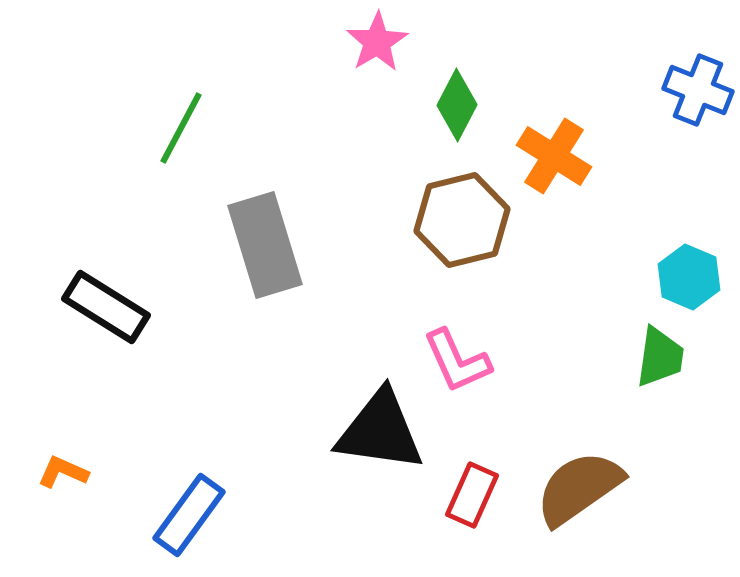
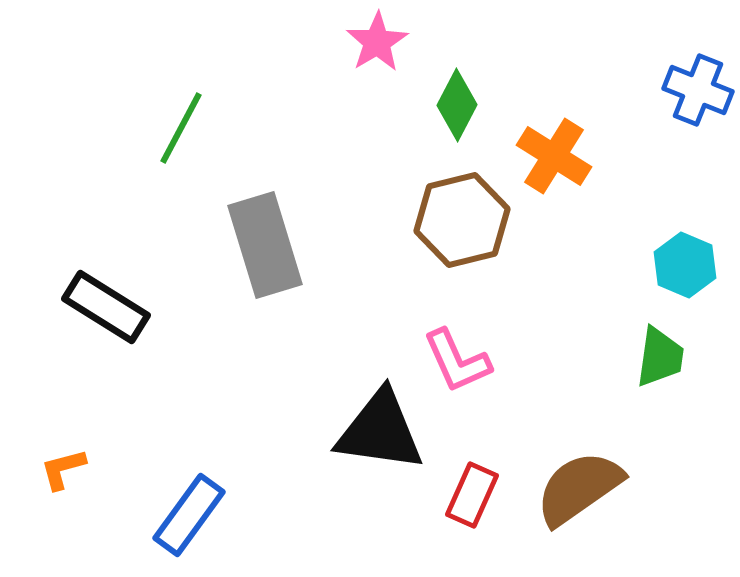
cyan hexagon: moved 4 px left, 12 px up
orange L-shape: moved 3 px up; rotated 39 degrees counterclockwise
